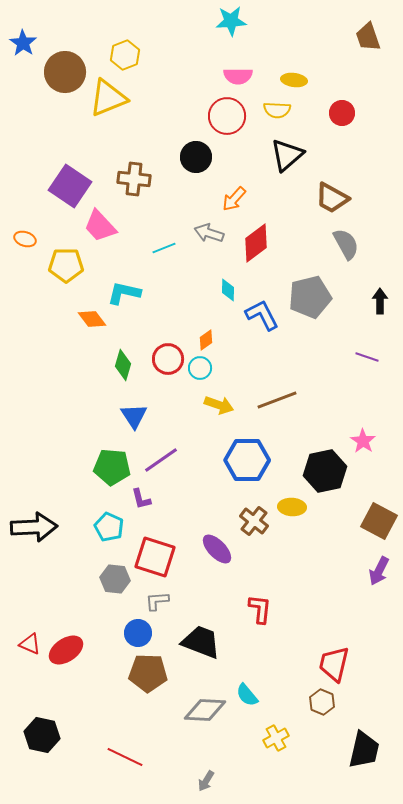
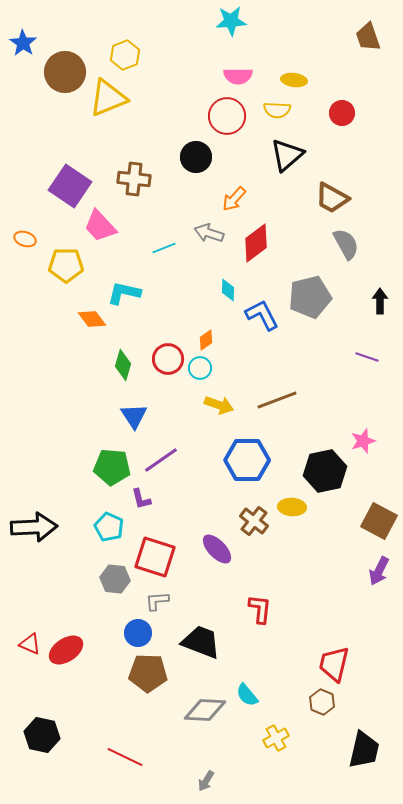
pink star at (363, 441): rotated 20 degrees clockwise
